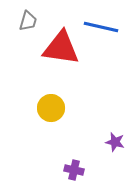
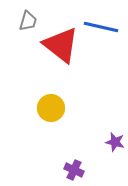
red triangle: moved 3 px up; rotated 30 degrees clockwise
purple cross: rotated 12 degrees clockwise
